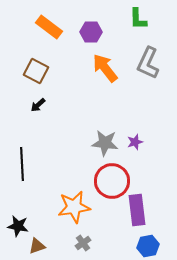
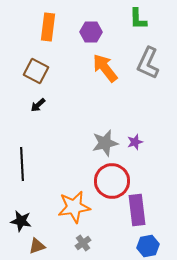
orange rectangle: moved 1 px left; rotated 60 degrees clockwise
gray star: rotated 20 degrees counterclockwise
black star: moved 3 px right, 5 px up
